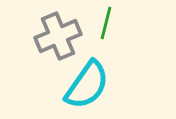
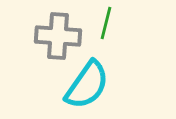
gray cross: rotated 27 degrees clockwise
